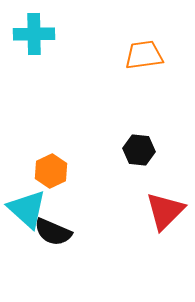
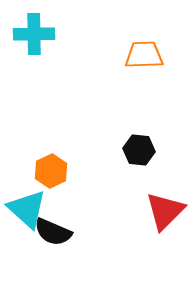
orange trapezoid: rotated 6 degrees clockwise
